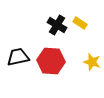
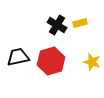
yellow rectangle: rotated 48 degrees counterclockwise
red hexagon: rotated 20 degrees counterclockwise
